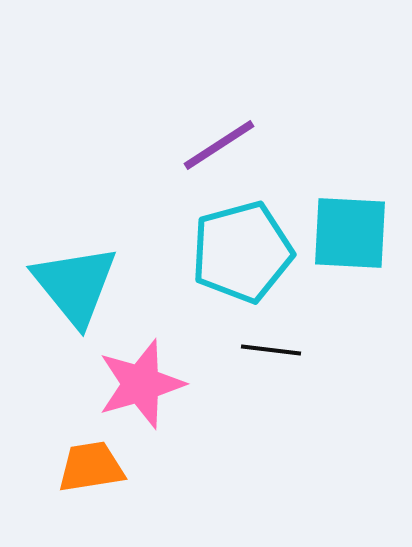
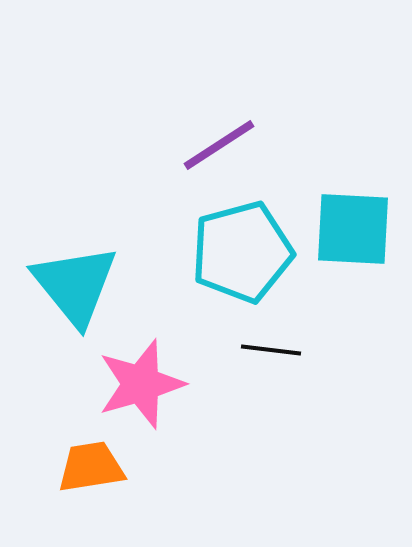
cyan square: moved 3 px right, 4 px up
